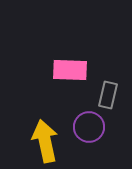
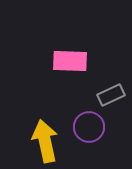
pink rectangle: moved 9 px up
gray rectangle: moved 3 px right; rotated 52 degrees clockwise
